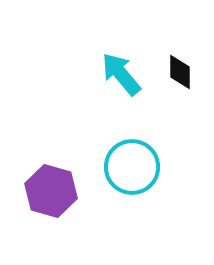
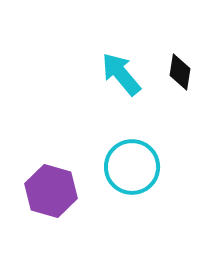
black diamond: rotated 9 degrees clockwise
